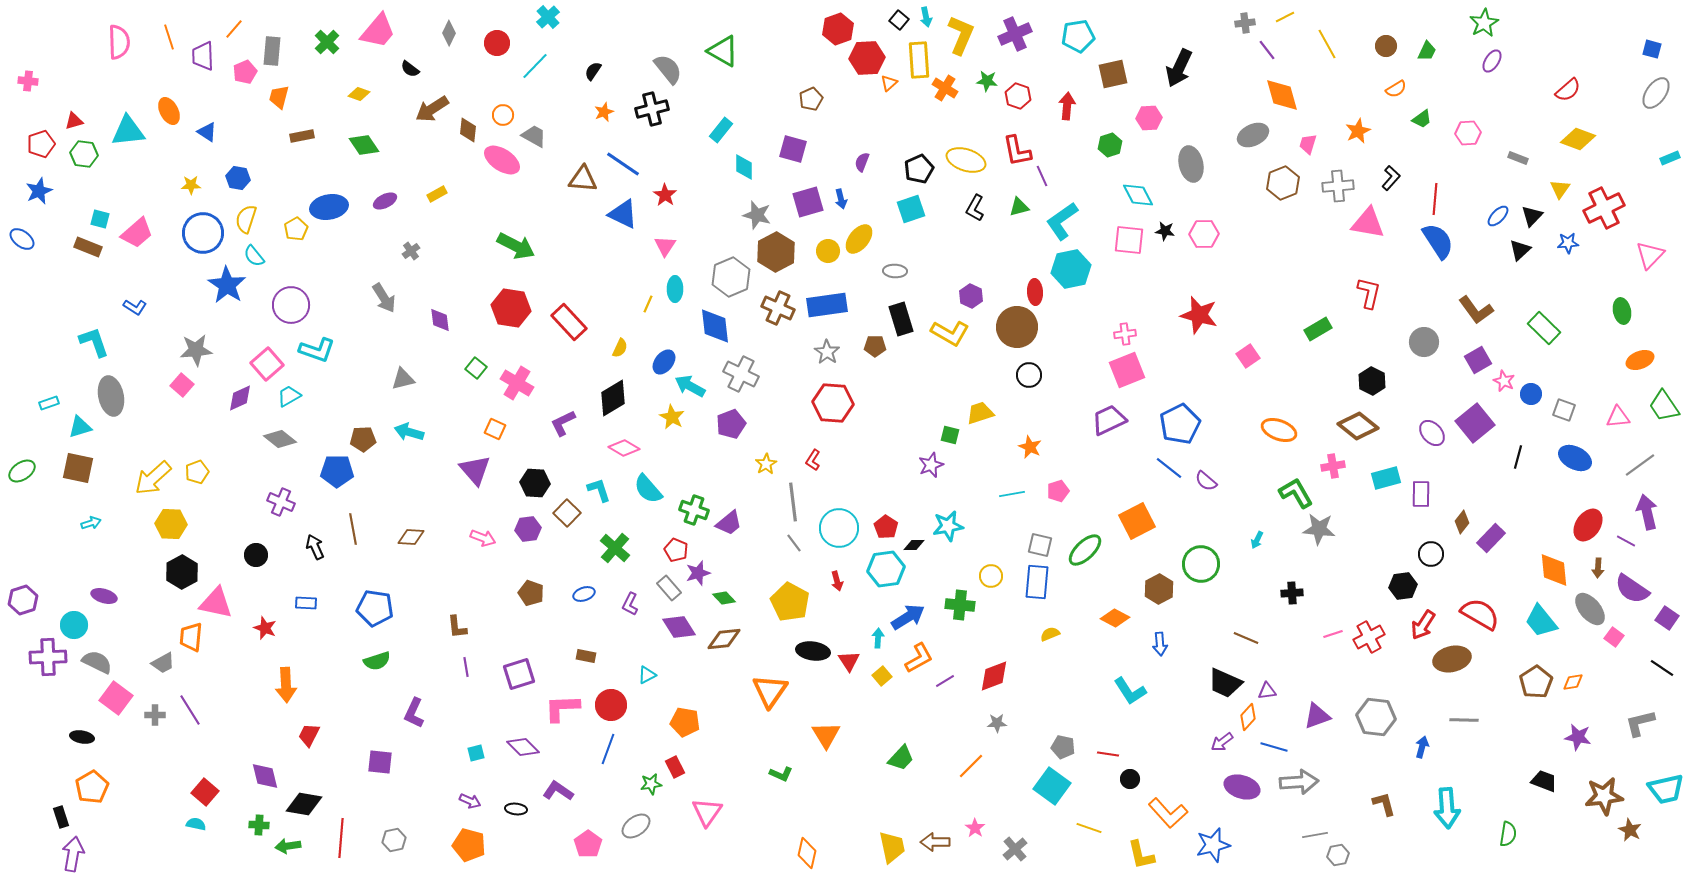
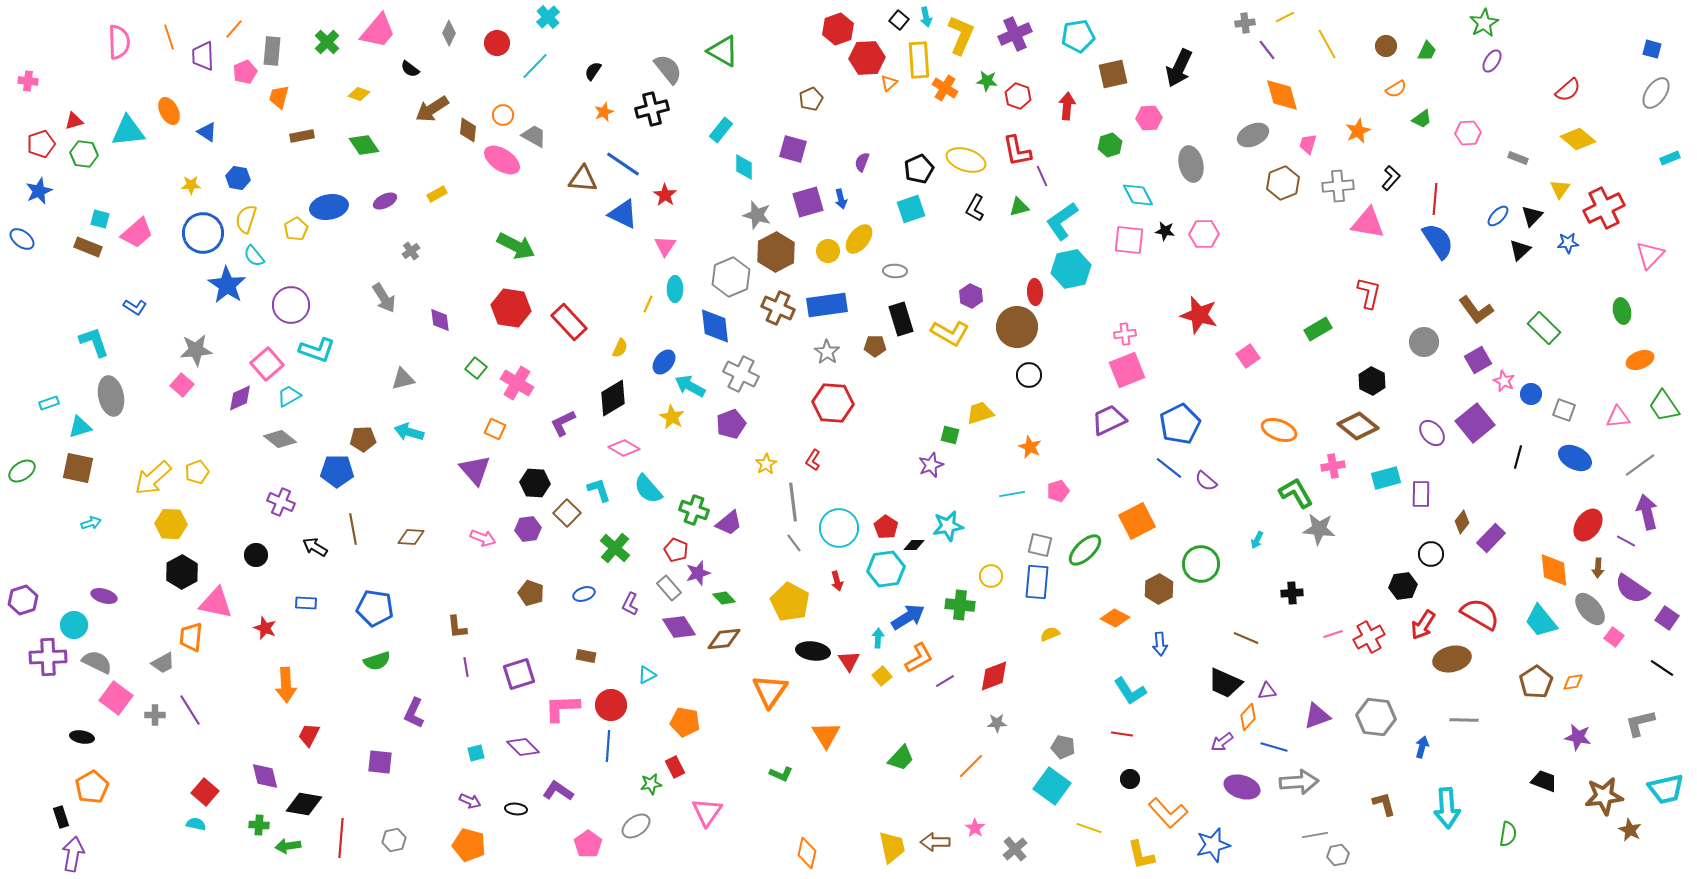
yellow diamond at (1578, 139): rotated 20 degrees clockwise
black arrow at (315, 547): rotated 35 degrees counterclockwise
blue line at (608, 749): moved 3 px up; rotated 16 degrees counterclockwise
red line at (1108, 754): moved 14 px right, 20 px up
